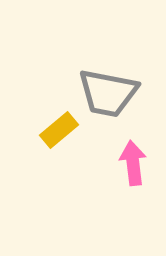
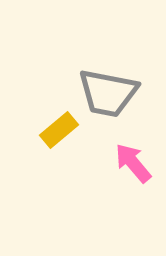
pink arrow: rotated 33 degrees counterclockwise
